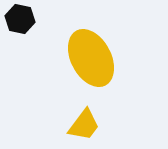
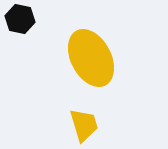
yellow trapezoid: rotated 54 degrees counterclockwise
